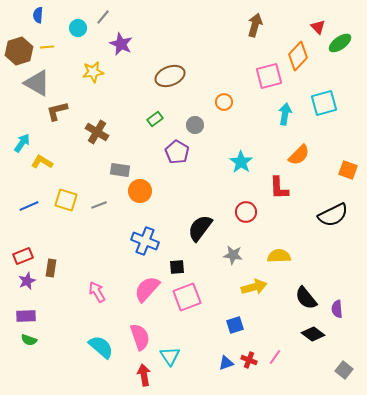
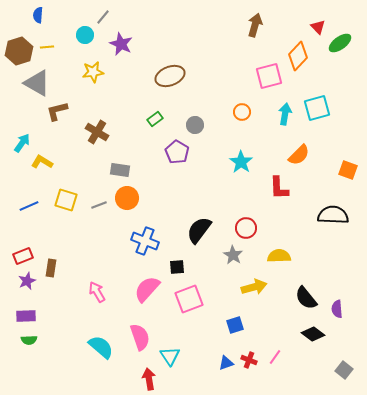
cyan circle at (78, 28): moved 7 px right, 7 px down
orange circle at (224, 102): moved 18 px right, 10 px down
cyan square at (324, 103): moved 7 px left, 5 px down
orange circle at (140, 191): moved 13 px left, 7 px down
red circle at (246, 212): moved 16 px down
black semicircle at (333, 215): rotated 152 degrees counterclockwise
black semicircle at (200, 228): moved 1 px left, 2 px down
gray star at (233, 255): rotated 24 degrees clockwise
pink square at (187, 297): moved 2 px right, 2 px down
green semicircle at (29, 340): rotated 21 degrees counterclockwise
red arrow at (144, 375): moved 5 px right, 4 px down
